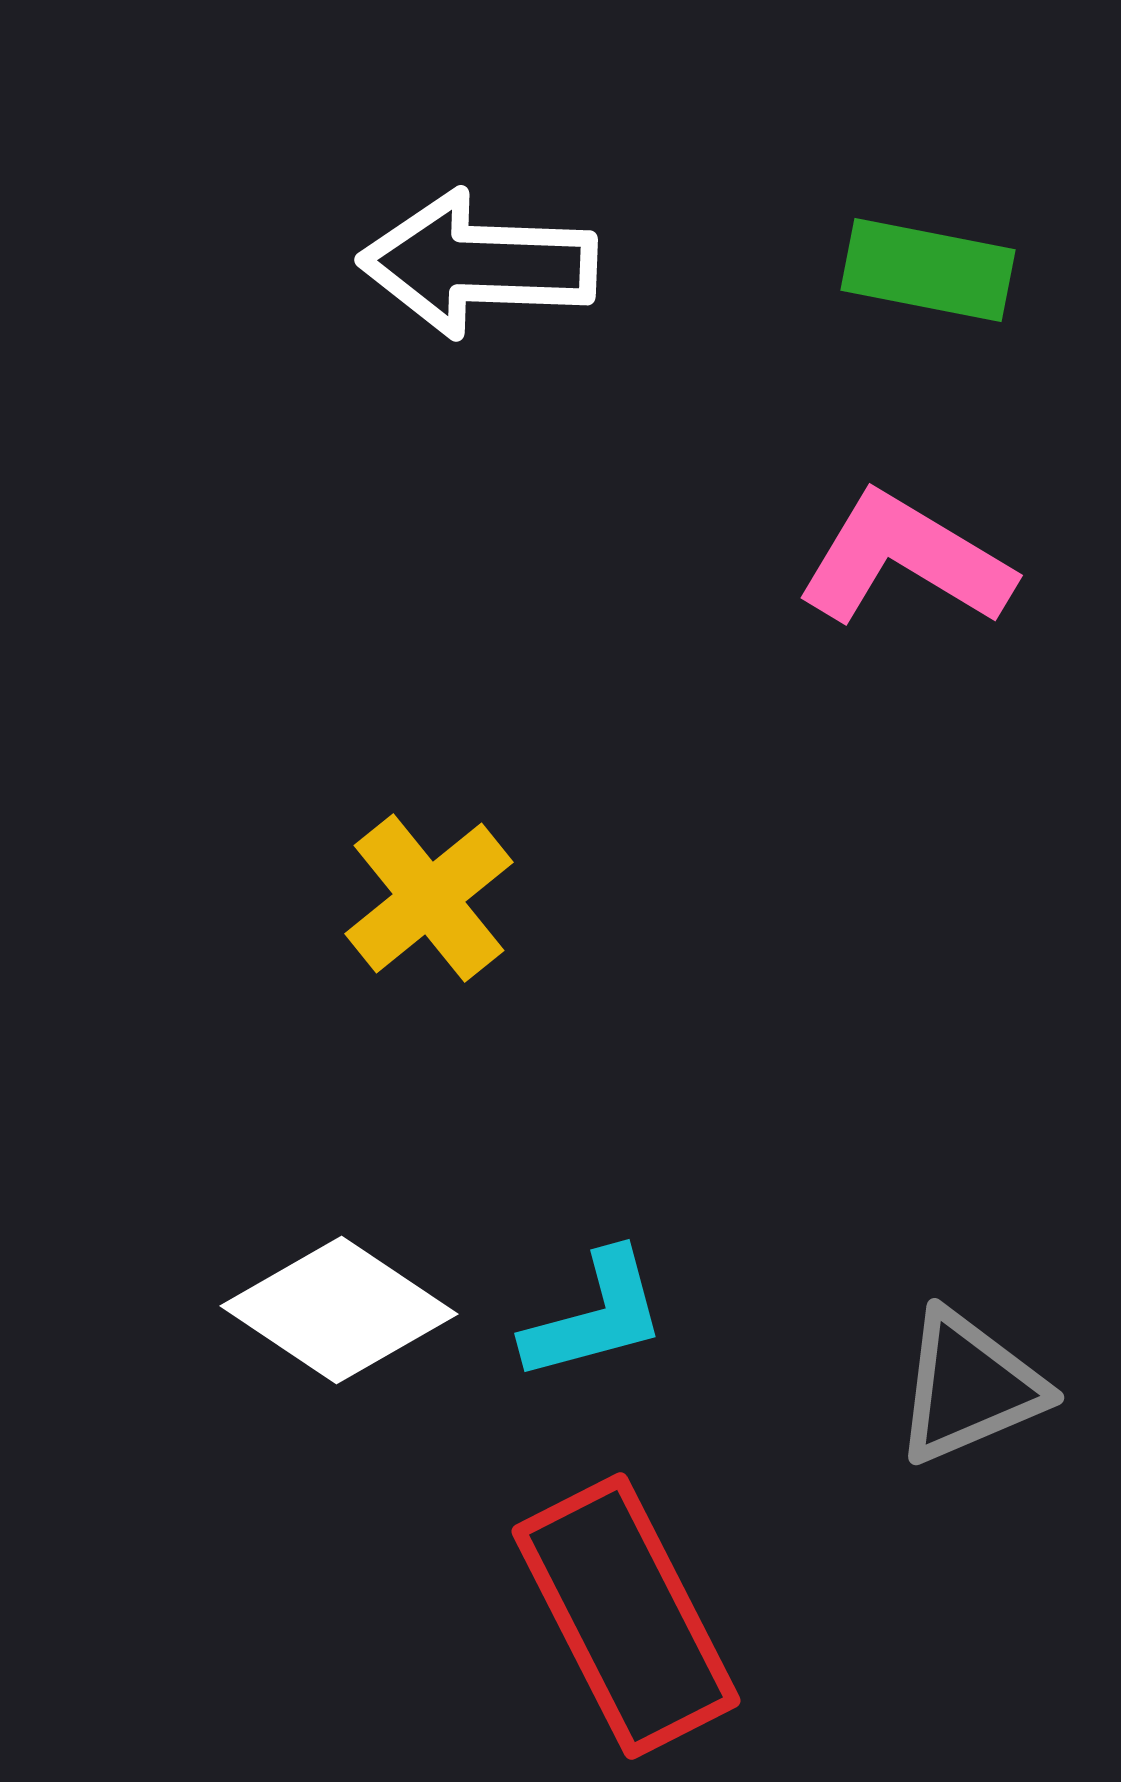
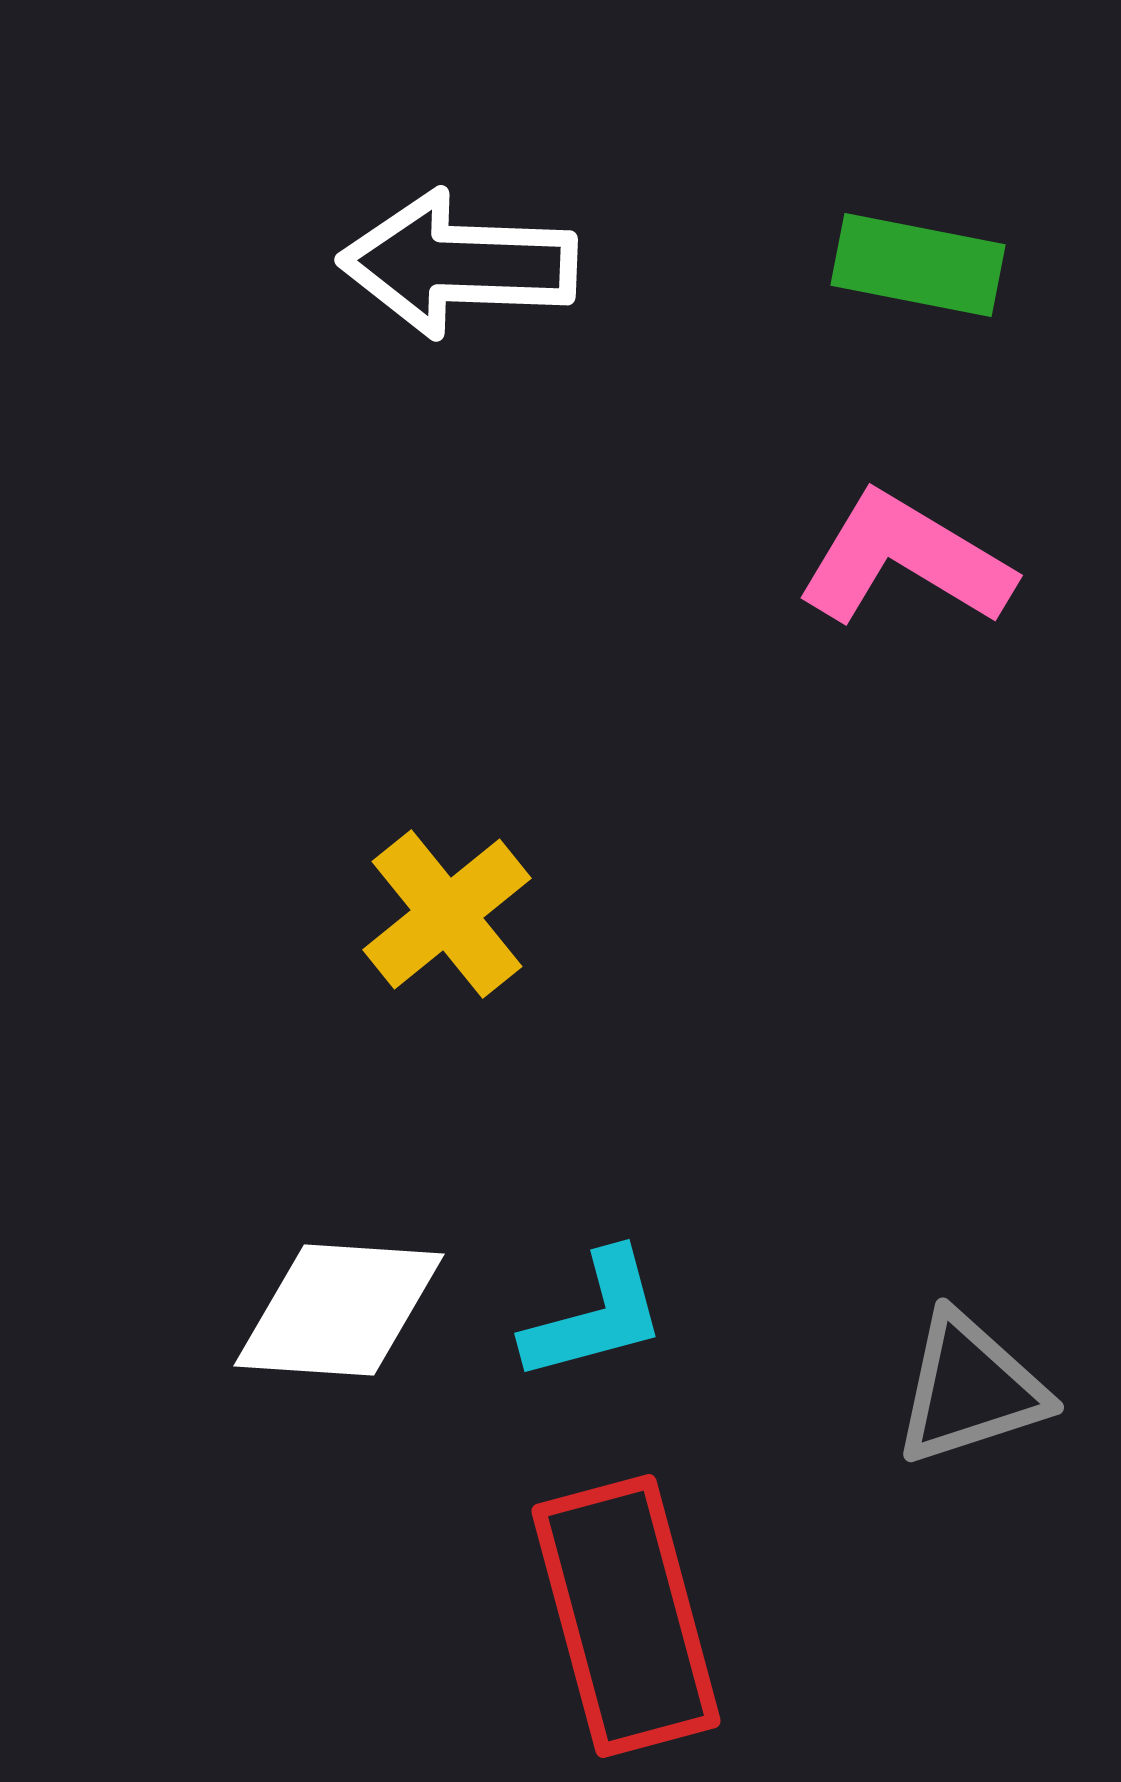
white arrow: moved 20 px left
green rectangle: moved 10 px left, 5 px up
yellow cross: moved 18 px right, 16 px down
white diamond: rotated 30 degrees counterclockwise
gray triangle: moved 1 px right, 2 px down; rotated 5 degrees clockwise
red rectangle: rotated 12 degrees clockwise
